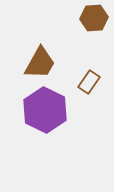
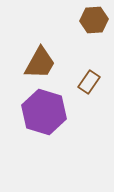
brown hexagon: moved 2 px down
purple hexagon: moved 1 px left, 2 px down; rotated 9 degrees counterclockwise
